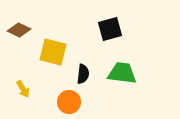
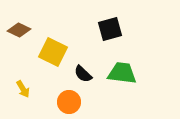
yellow square: rotated 12 degrees clockwise
black semicircle: rotated 126 degrees clockwise
